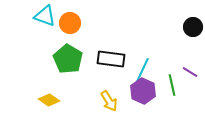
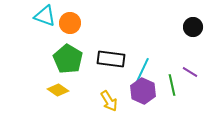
yellow diamond: moved 9 px right, 10 px up
